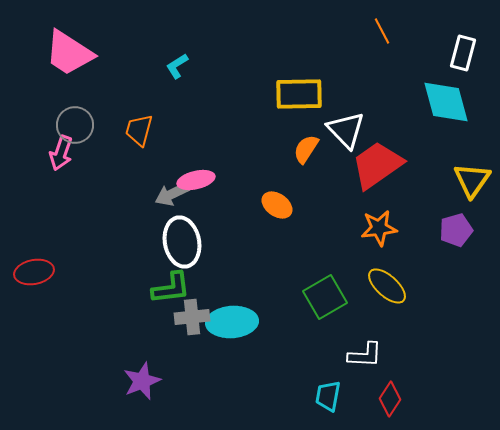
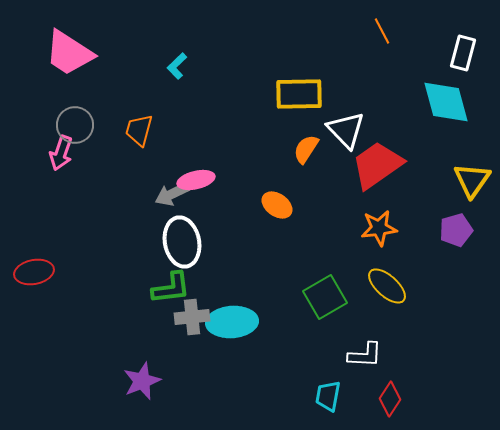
cyan L-shape: rotated 12 degrees counterclockwise
